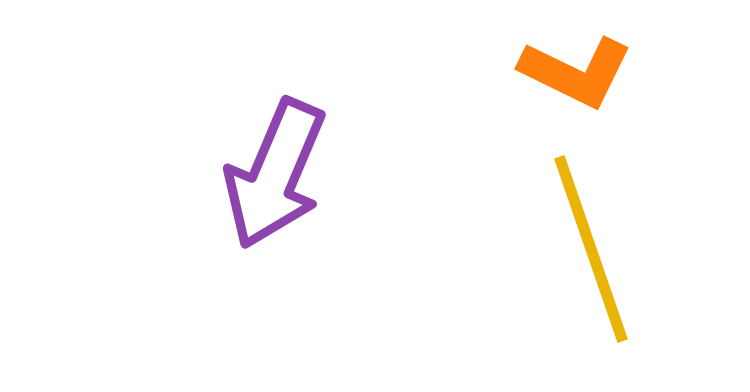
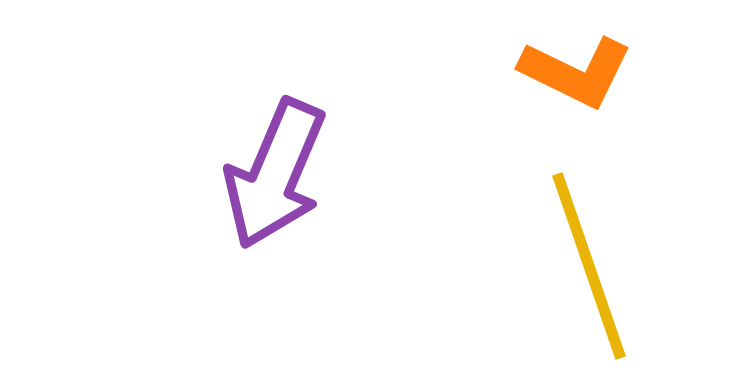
yellow line: moved 2 px left, 17 px down
